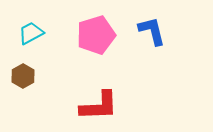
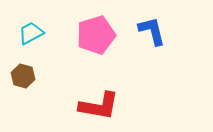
brown hexagon: rotated 15 degrees counterclockwise
red L-shape: rotated 12 degrees clockwise
